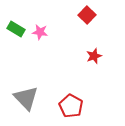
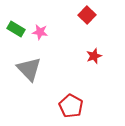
gray triangle: moved 3 px right, 29 px up
